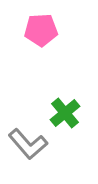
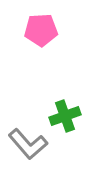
green cross: moved 3 px down; rotated 20 degrees clockwise
